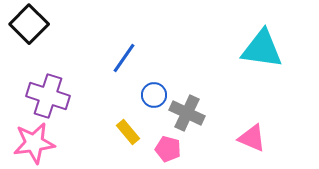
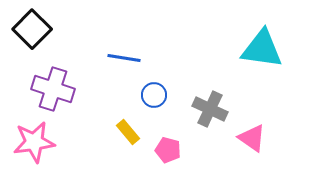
black square: moved 3 px right, 5 px down
blue line: rotated 64 degrees clockwise
purple cross: moved 5 px right, 7 px up
gray cross: moved 23 px right, 4 px up
pink triangle: rotated 12 degrees clockwise
pink star: moved 1 px up
pink pentagon: moved 1 px down
